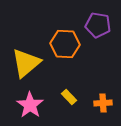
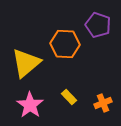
purple pentagon: rotated 10 degrees clockwise
orange cross: rotated 18 degrees counterclockwise
